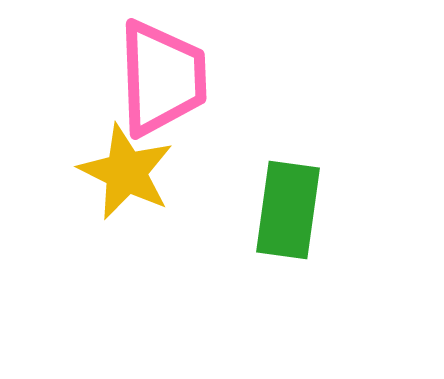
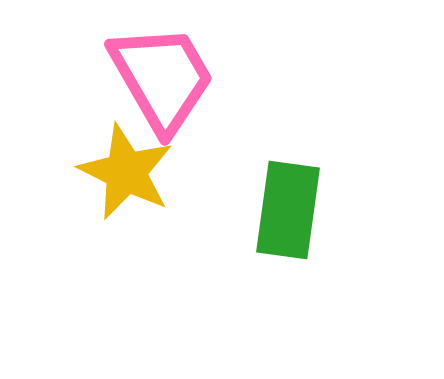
pink trapezoid: rotated 28 degrees counterclockwise
